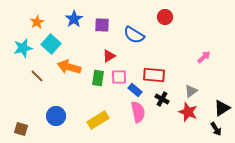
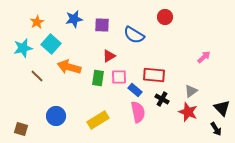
blue star: rotated 24 degrees clockwise
black triangle: rotated 42 degrees counterclockwise
